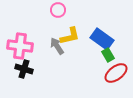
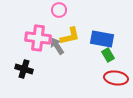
pink circle: moved 1 px right
blue rectangle: rotated 25 degrees counterclockwise
pink cross: moved 18 px right, 8 px up
red ellipse: moved 5 px down; rotated 45 degrees clockwise
